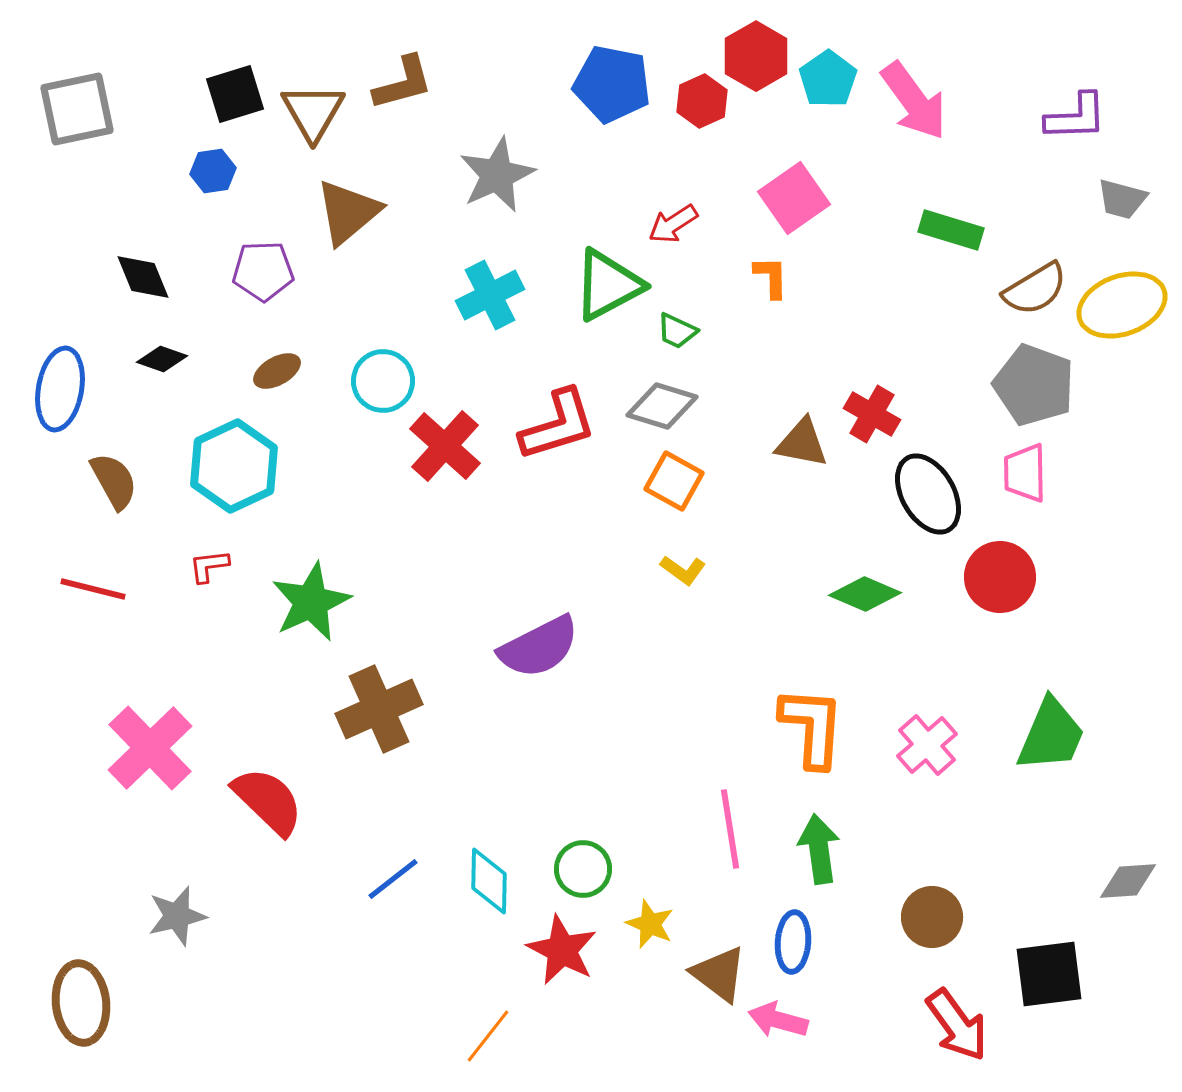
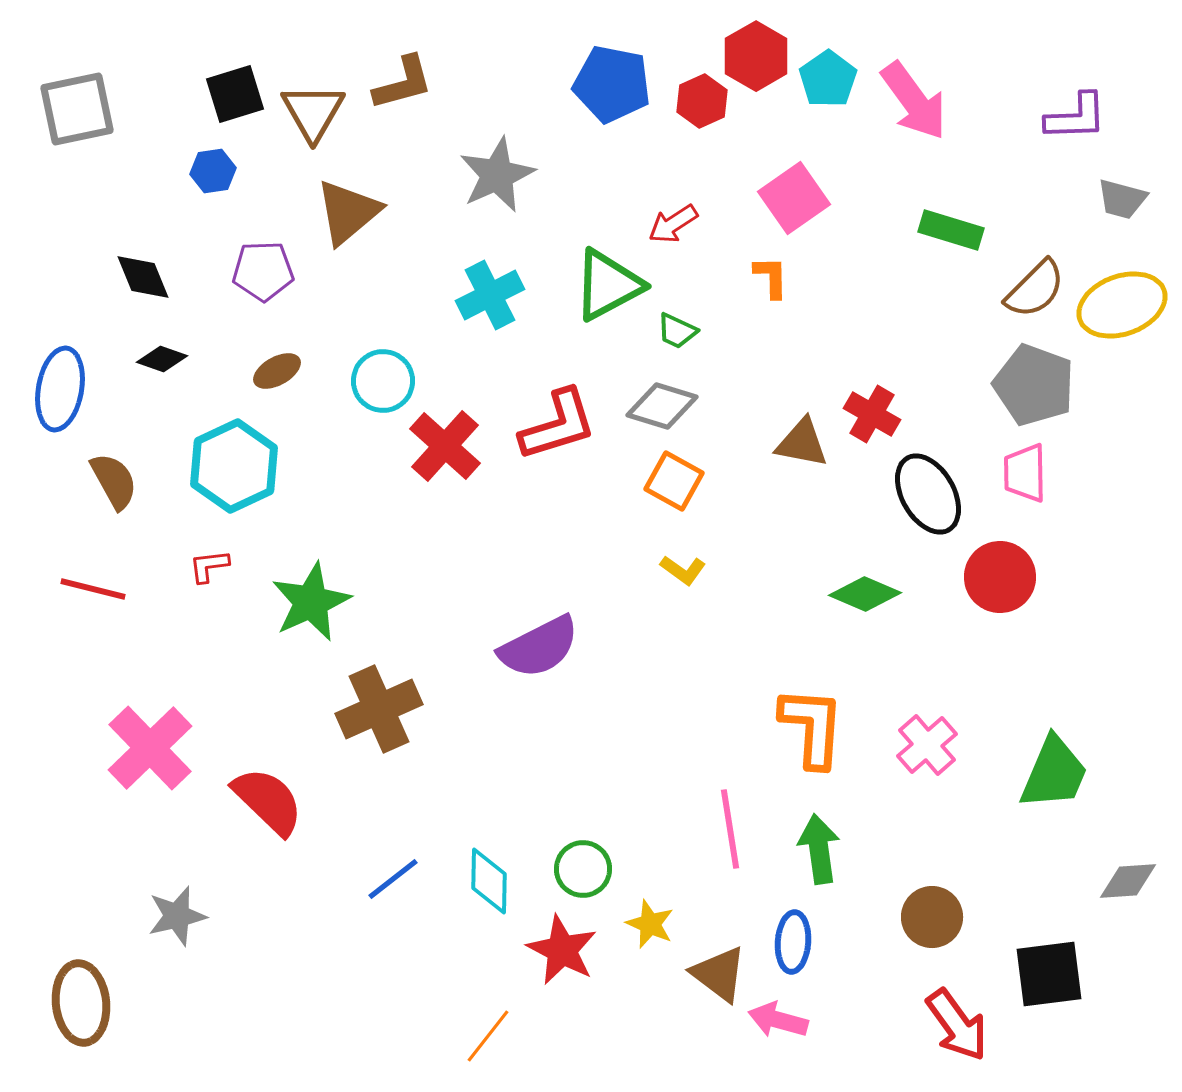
brown semicircle at (1035, 289): rotated 14 degrees counterclockwise
green trapezoid at (1051, 735): moved 3 px right, 38 px down
